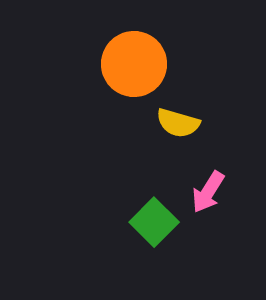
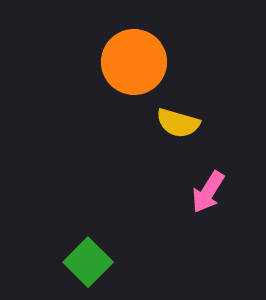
orange circle: moved 2 px up
green square: moved 66 px left, 40 px down
